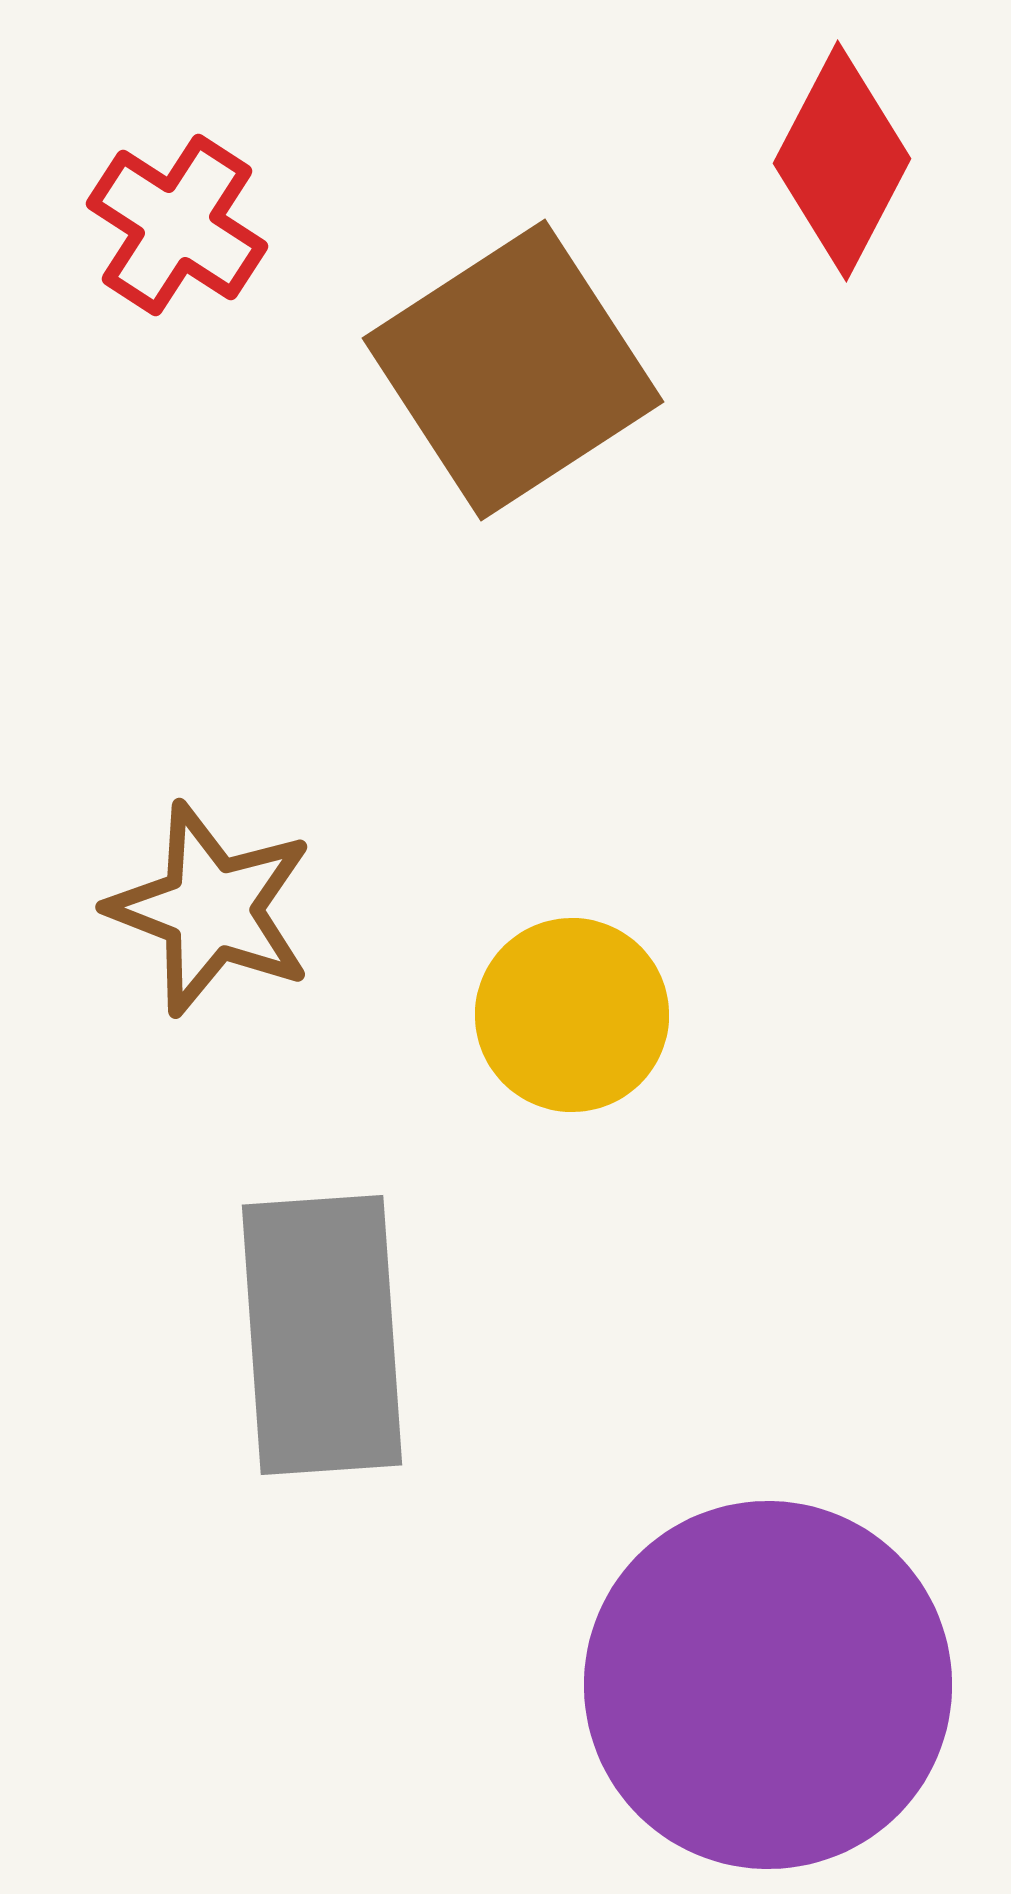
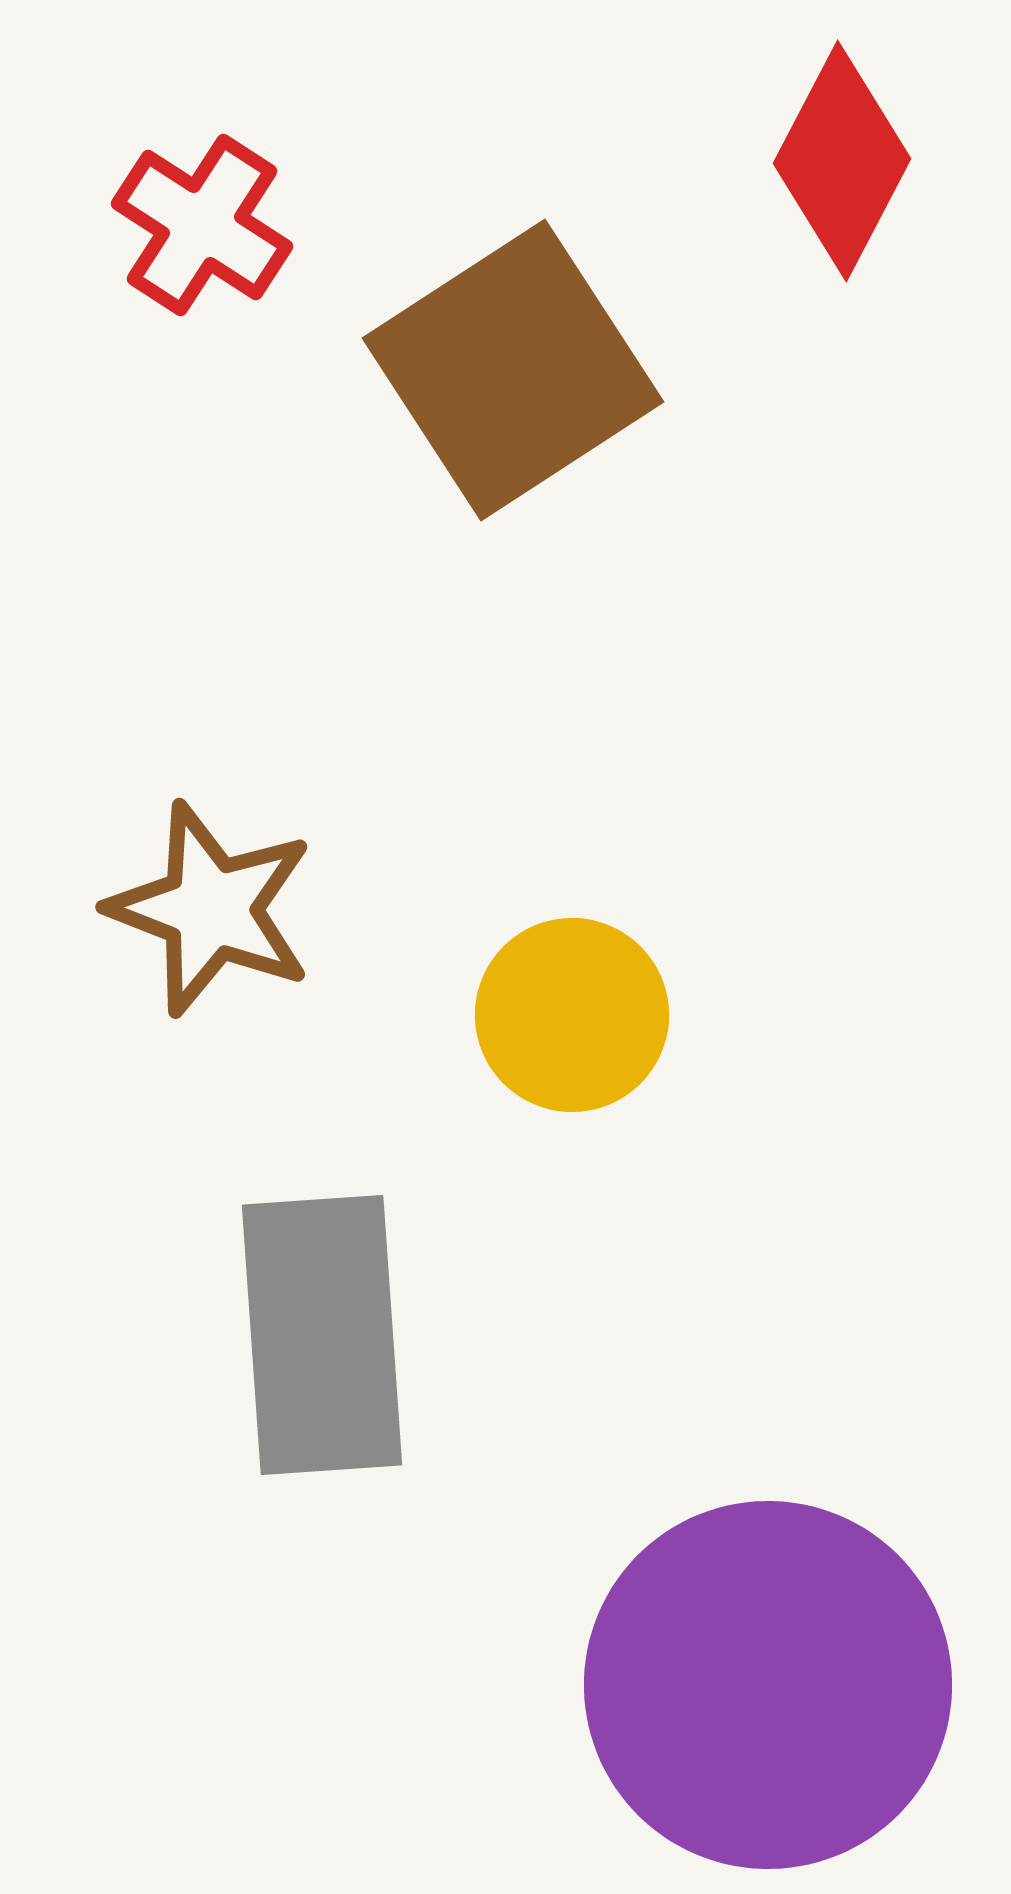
red cross: moved 25 px right
